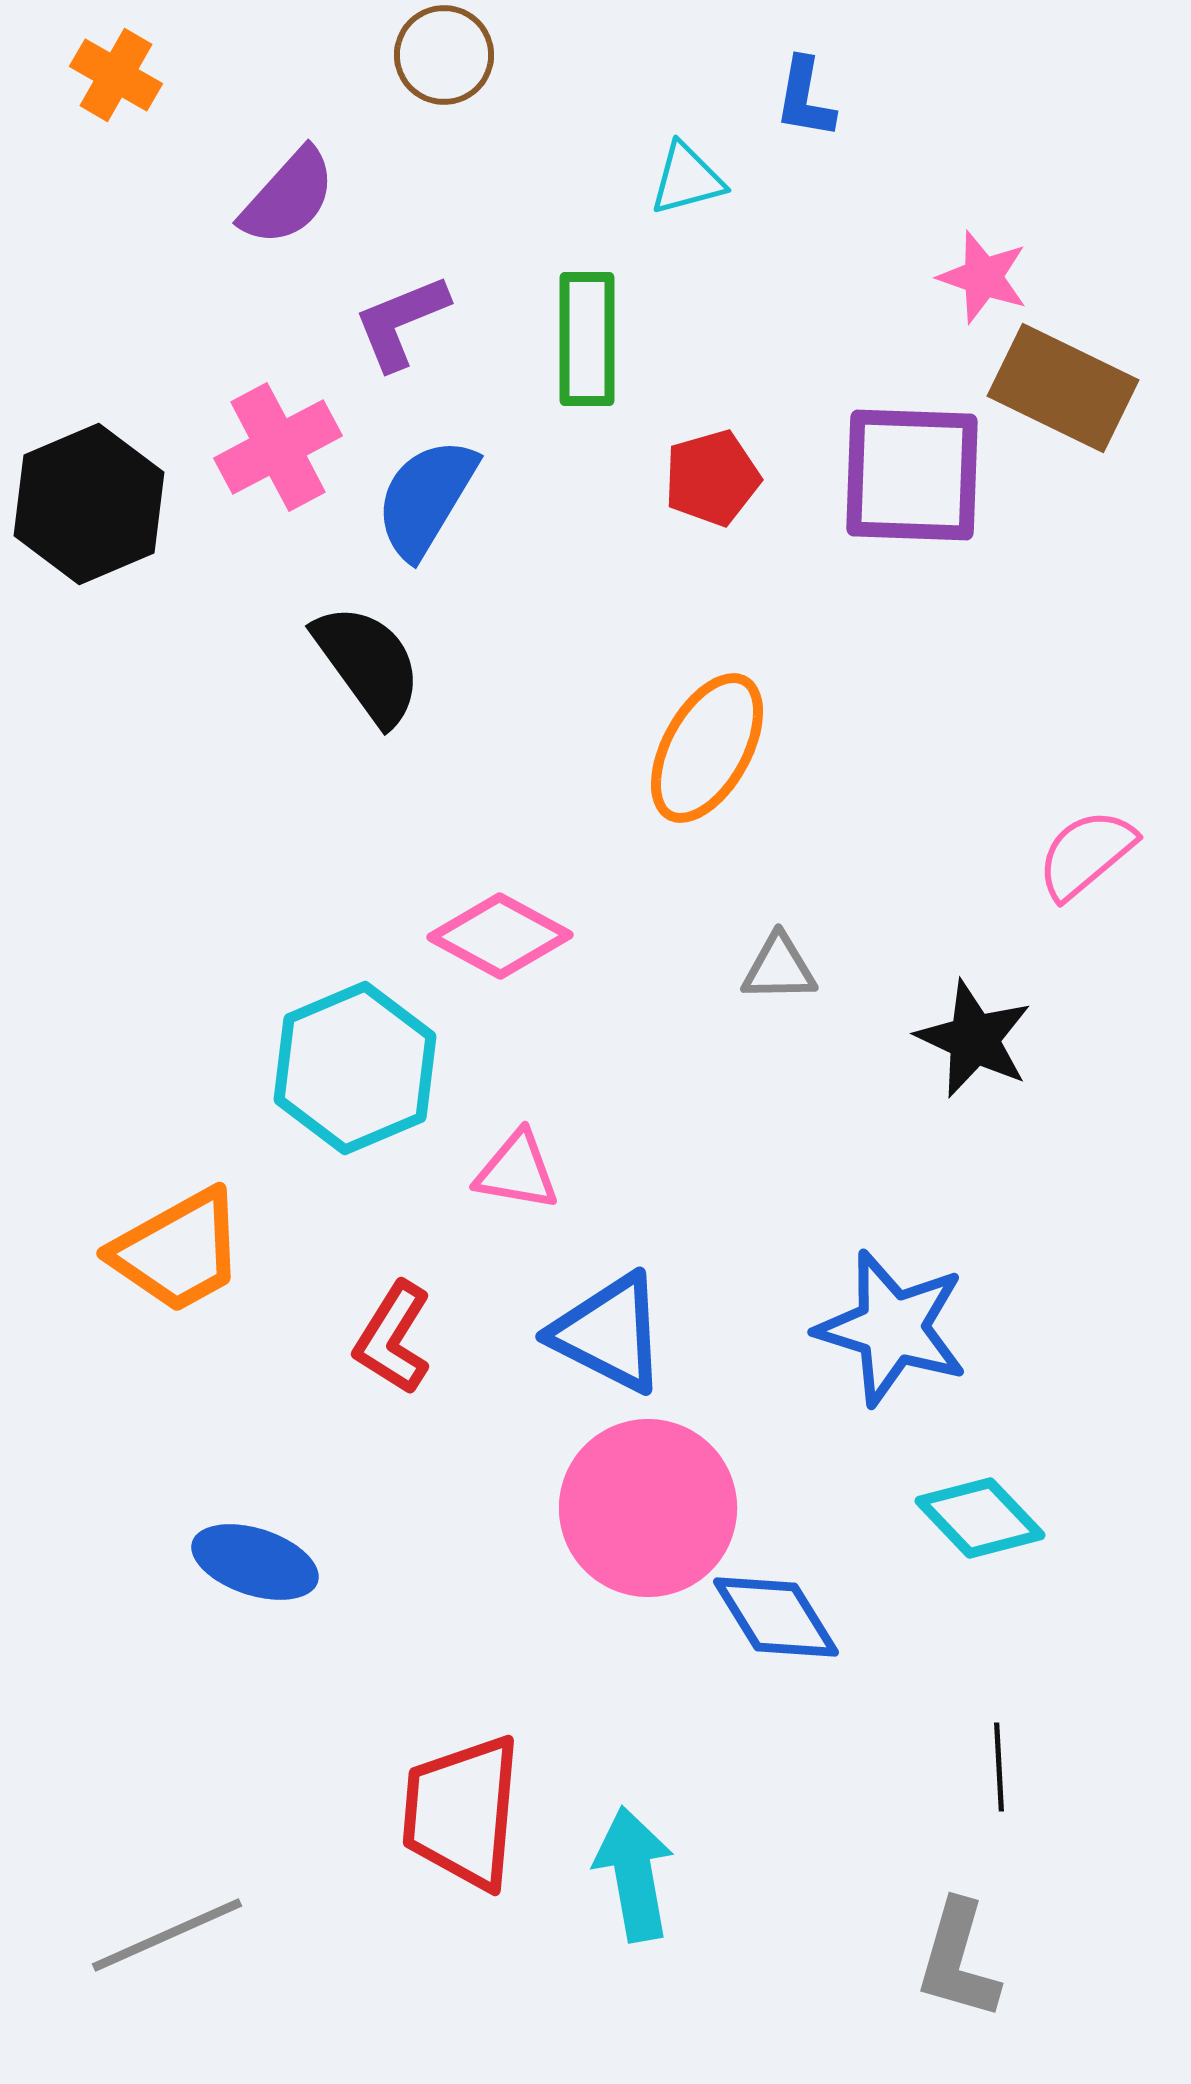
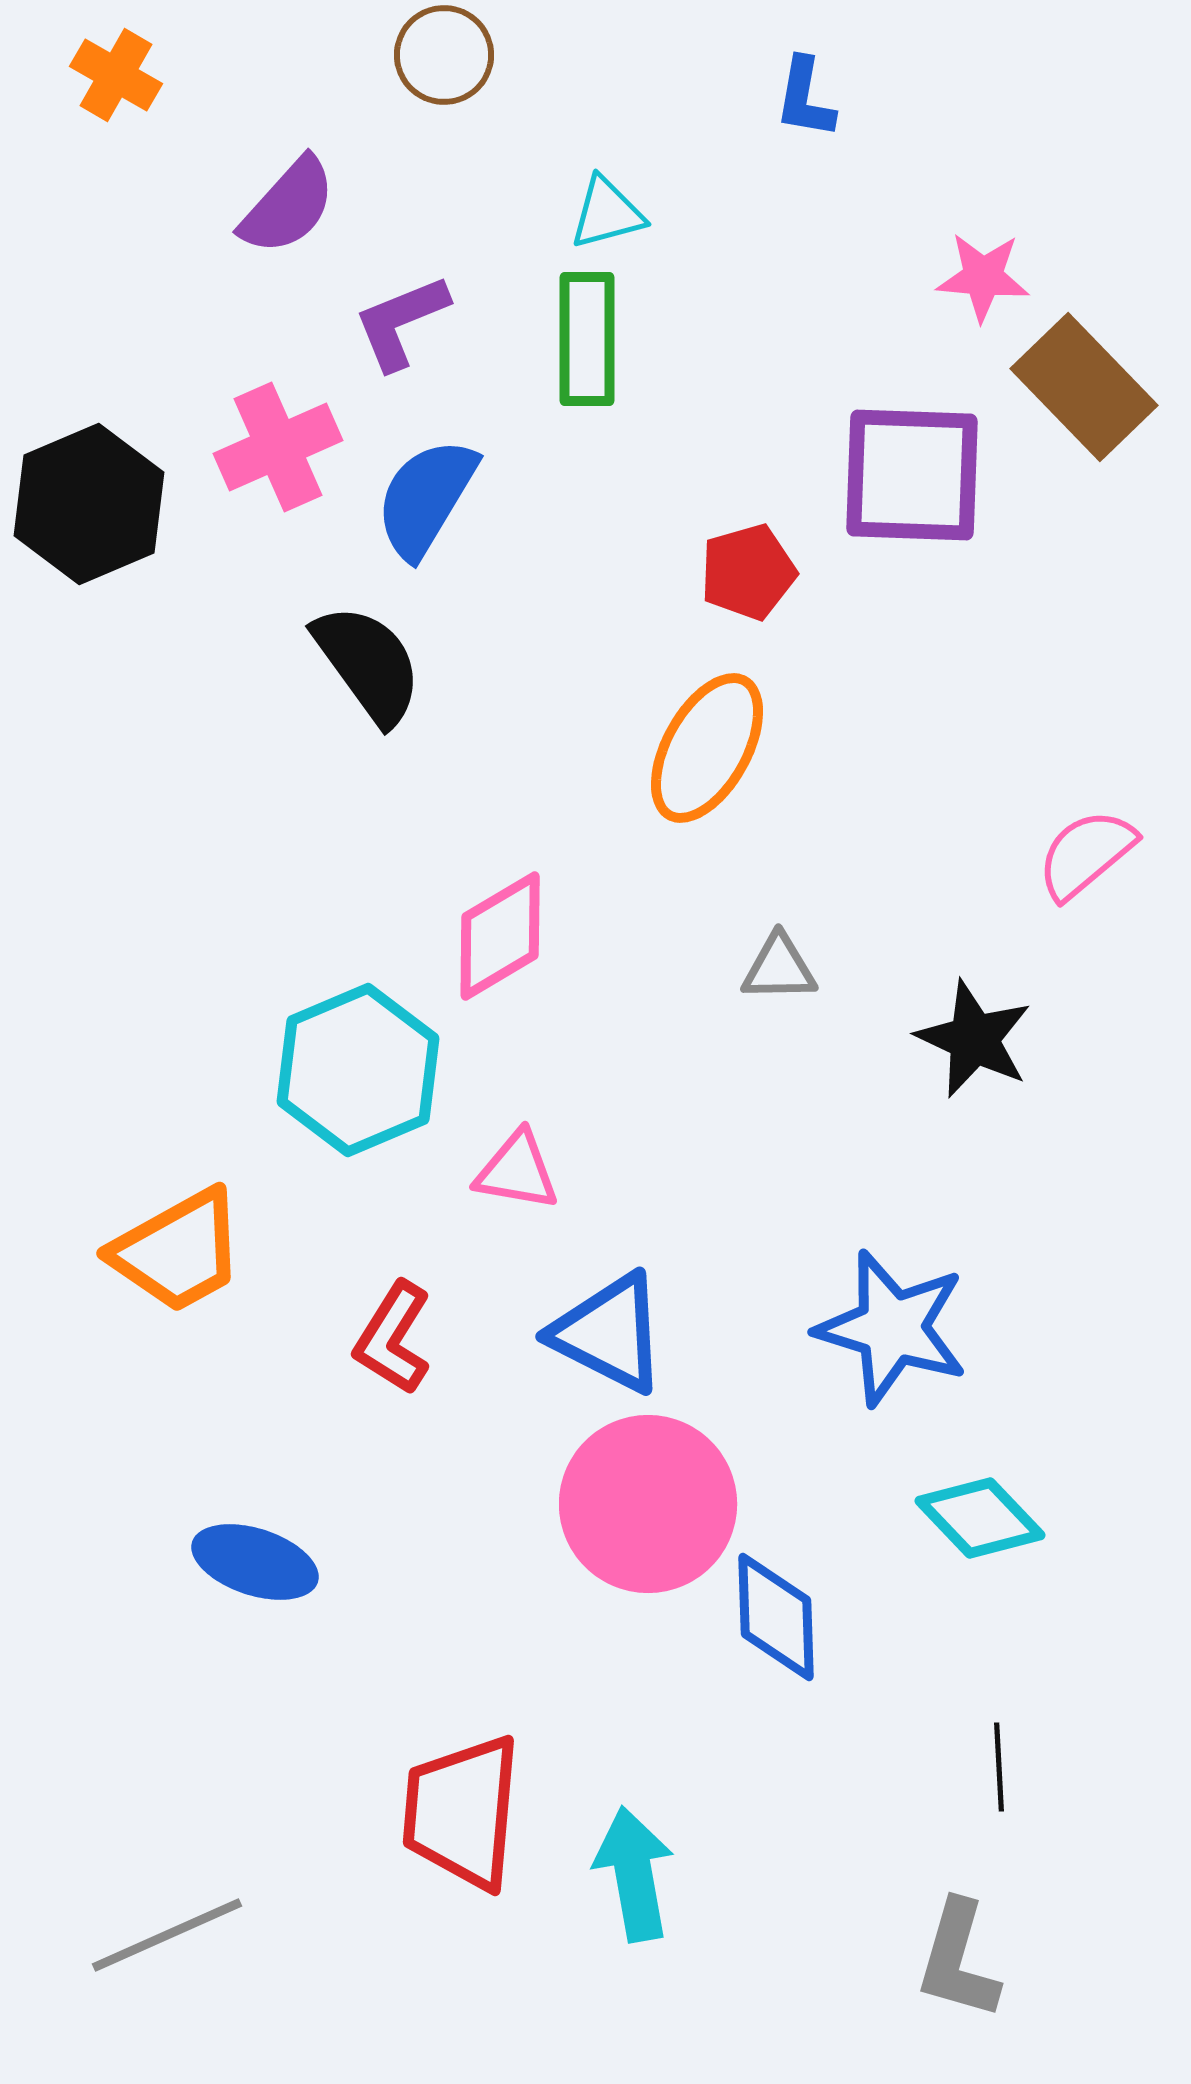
cyan triangle: moved 80 px left, 34 px down
purple semicircle: moved 9 px down
pink star: rotated 14 degrees counterclockwise
brown rectangle: moved 21 px right, 1 px up; rotated 20 degrees clockwise
pink cross: rotated 4 degrees clockwise
red pentagon: moved 36 px right, 94 px down
pink diamond: rotated 59 degrees counterclockwise
cyan hexagon: moved 3 px right, 2 px down
pink circle: moved 4 px up
blue diamond: rotated 30 degrees clockwise
